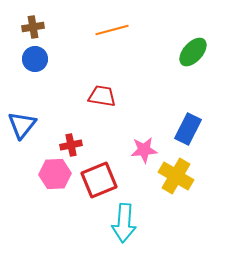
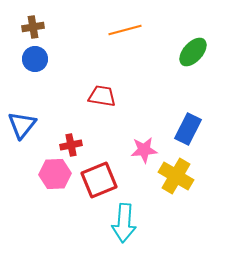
orange line: moved 13 px right
